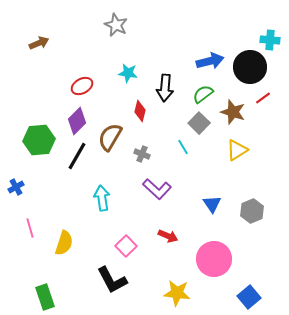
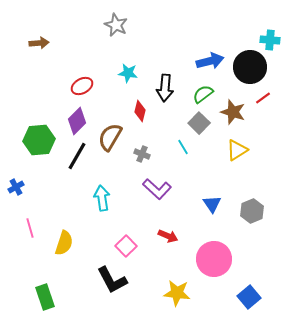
brown arrow: rotated 18 degrees clockwise
